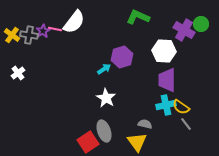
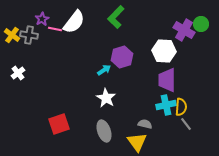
green L-shape: moved 22 px left; rotated 70 degrees counterclockwise
purple star: moved 1 px left, 12 px up
cyan arrow: moved 1 px down
yellow semicircle: rotated 120 degrees counterclockwise
red square: moved 29 px left, 18 px up; rotated 15 degrees clockwise
